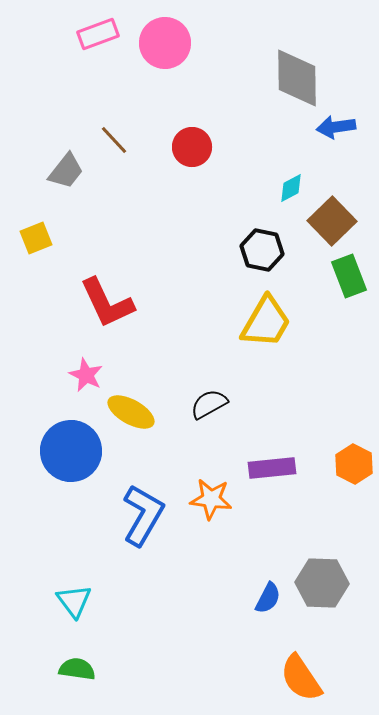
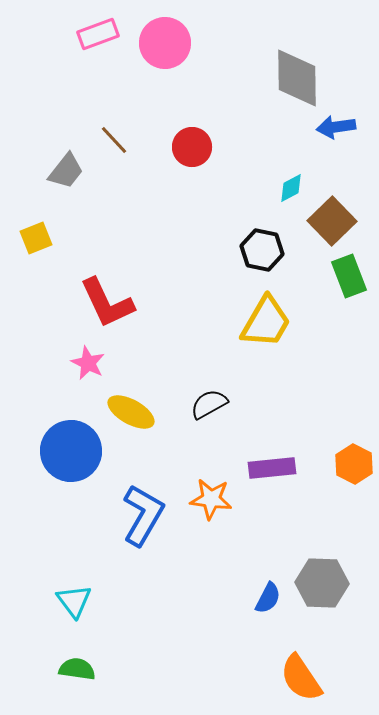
pink star: moved 2 px right, 12 px up
